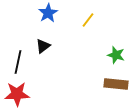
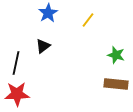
black line: moved 2 px left, 1 px down
